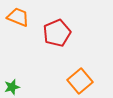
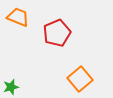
orange square: moved 2 px up
green star: moved 1 px left
